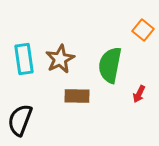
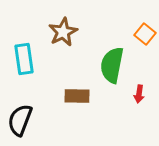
orange square: moved 2 px right, 4 px down
brown star: moved 3 px right, 27 px up
green semicircle: moved 2 px right
red arrow: rotated 18 degrees counterclockwise
